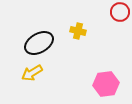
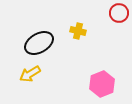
red circle: moved 1 px left, 1 px down
yellow arrow: moved 2 px left, 1 px down
pink hexagon: moved 4 px left; rotated 15 degrees counterclockwise
